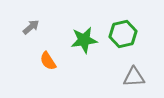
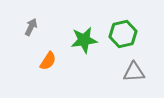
gray arrow: rotated 24 degrees counterclockwise
orange semicircle: rotated 114 degrees counterclockwise
gray triangle: moved 5 px up
